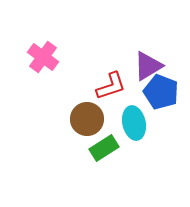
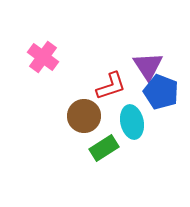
purple triangle: rotated 32 degrees counterclockwise
brown circle: moved 3 px left, 3 px up
cyan ellipse: moved 2 px left, 1 px up
